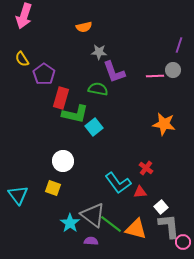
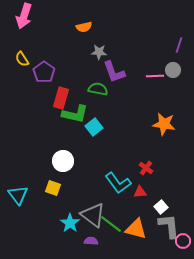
purple pentagon: moved 2 px up
pink circle: moved 1 px up
